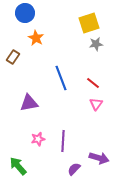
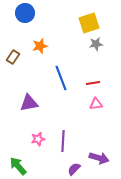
orange star: moved 4 px right, 8 px down; rotated 28 degrees clockwise
red line: rotated 48 degrees counterclockwise
pink triangle: rotated 48 degrees clockwise
